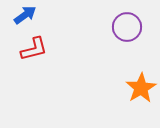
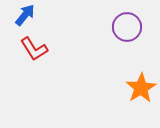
blue arrow: rotated 15 degrees counterclockwise
red L-shape: rotated 72 degrees clockwise
